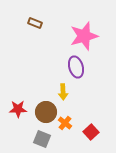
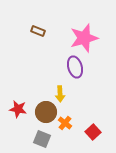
brown rectangle: moved 3 px right, 8 px down
pink star: moved 2 px down
purple ellipse: moved 1 px left
yellow arrow: moved 3 px left, 2 px down
red star: rotated 12 degrees clockwise
red square: moved 2 px right
